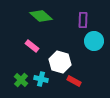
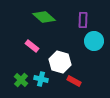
green diamond: moved 3 px right, 1 px down
